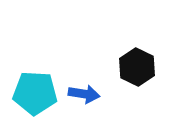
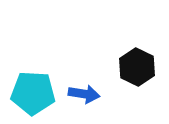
cyan pentagon: moved 2 px left
